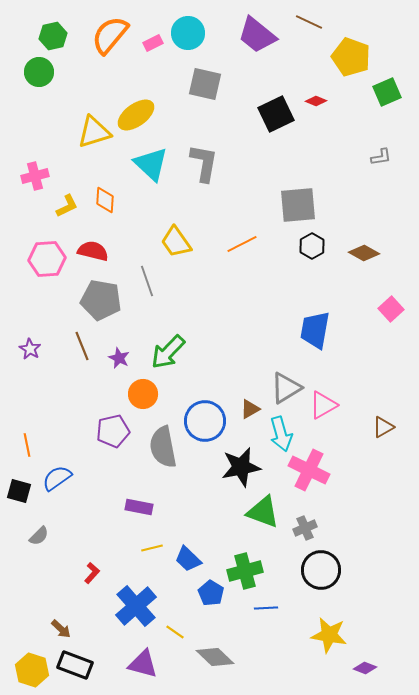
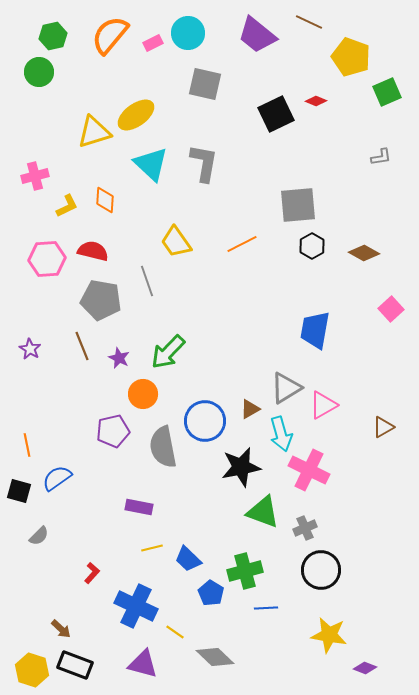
blue cross at (136, 606): rotated 24 degrees counterclockwise
